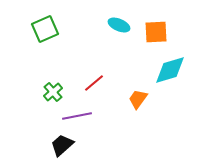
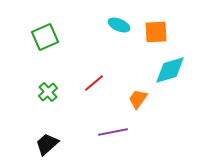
green square: moved 8 px down
green cross: moved 5 px left
purple line: moved 36 px right, 16 px down
black trapezoid: moved 15 px left, 1 px up
